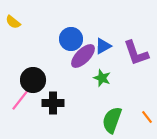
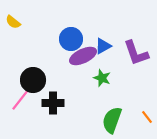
purple ellipse: rotated 20 degrees clockwise
